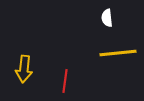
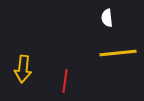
yellow arrow: moved 1 px left
